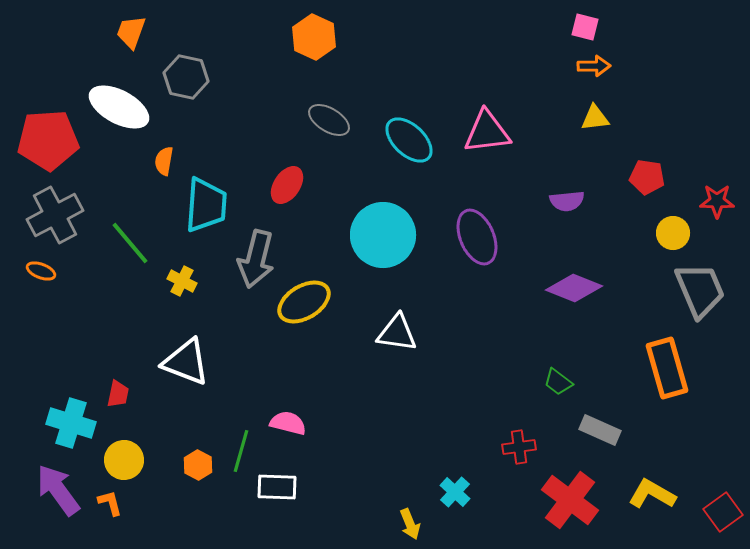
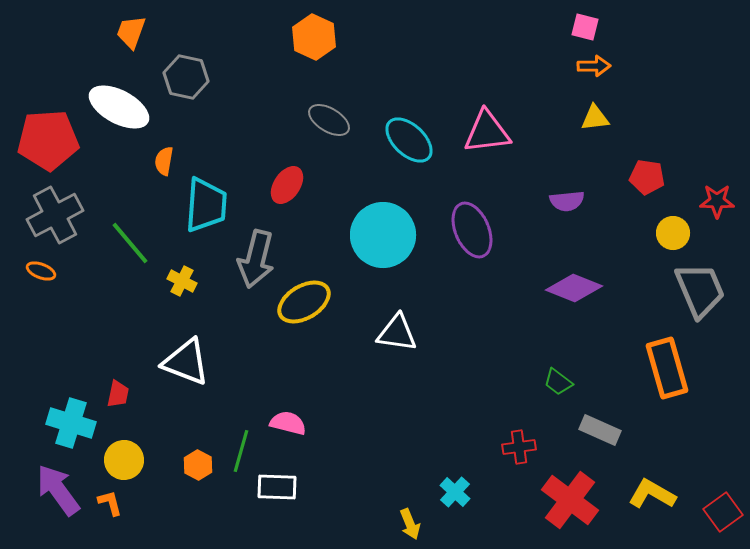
purple ellipse at (477, 237): moved 5 px left, 7 px up
